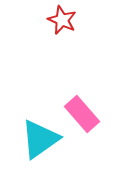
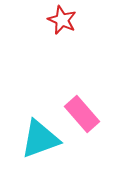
cyan triangle: rotated 15 degrees clockwise
